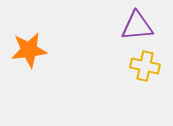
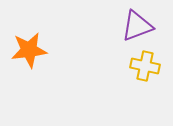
purple triangle: rotated 16 degrees counterclockwise
